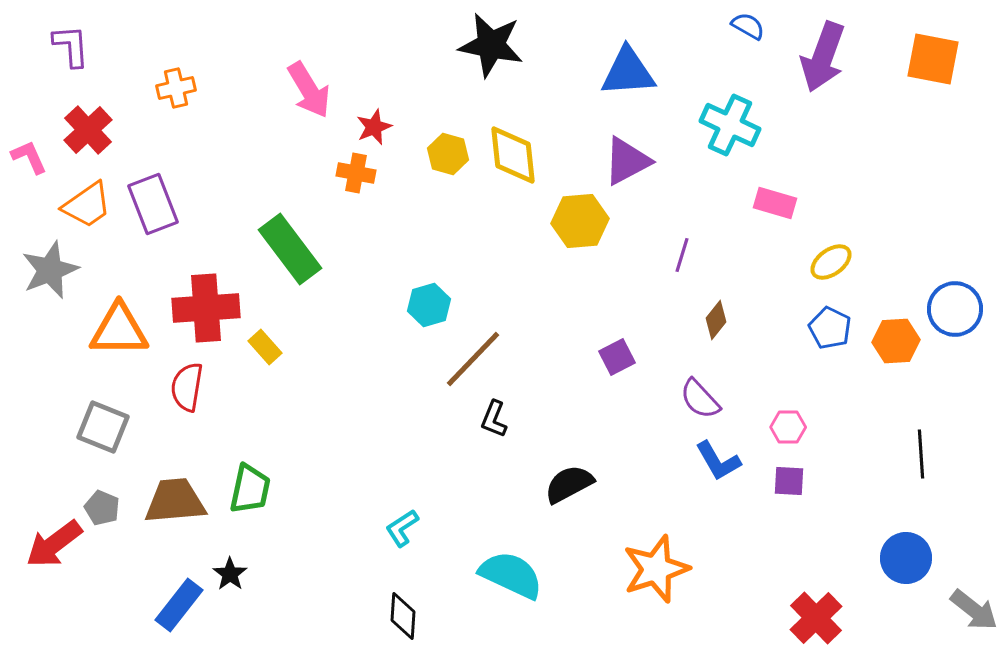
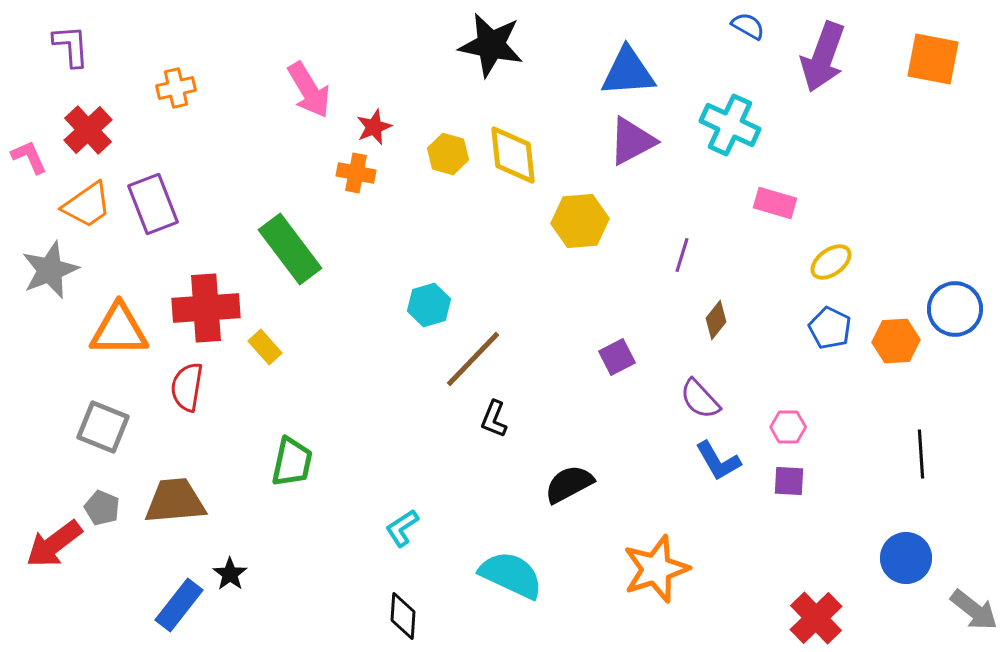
purple triangle at (627, 161): moved 5 px right, 20 px up
green trapezoid at (250, 489): moved 42 px right, 27 px up
